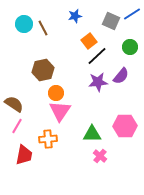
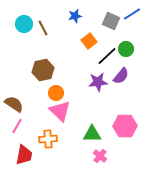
green circle: moved 4 px left, 2 px down
black line: moved 10 px right
pink triangle: rotated 20 degrees counterclockwise
